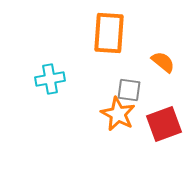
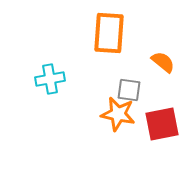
orange star: rotated 16 degrees counterclockwise
red square: moved 2 px left; rotated 9 degrees clockwise
